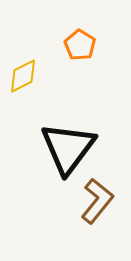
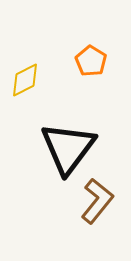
orange pentagon: moved 11 px right, 16 px down
yellow diamond: moved 2 px right, 4 px down
